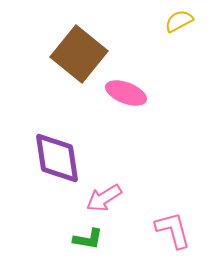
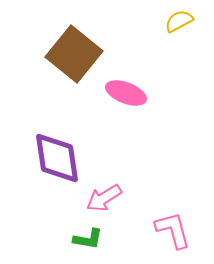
brown square: moved 5 px left
